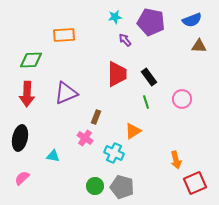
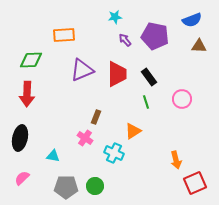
purple pentagon: moved 4 px right, 14 px down
purple triangle: moved 16 px right, 23 px up
gray pentagon: moved 56 px left; rotated 15 degrees counterclockwise
